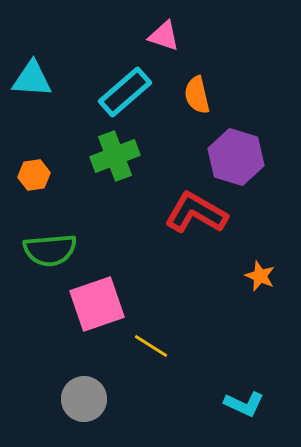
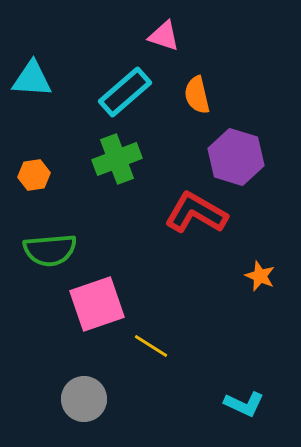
green cross: moved 2 px right, 3 px down
